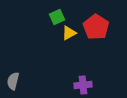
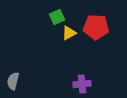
red pentagon: rotated 30 degrees counterclockwise
purple cross: moved 1 px left, 1 px up
